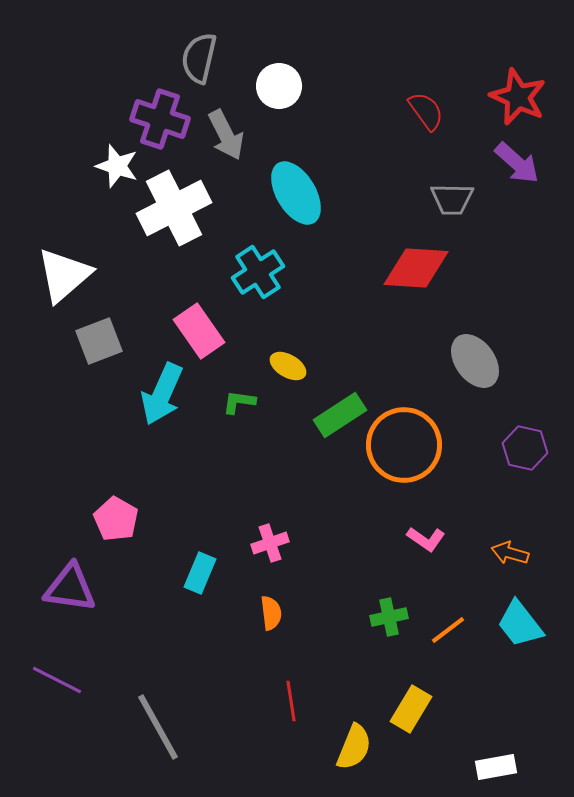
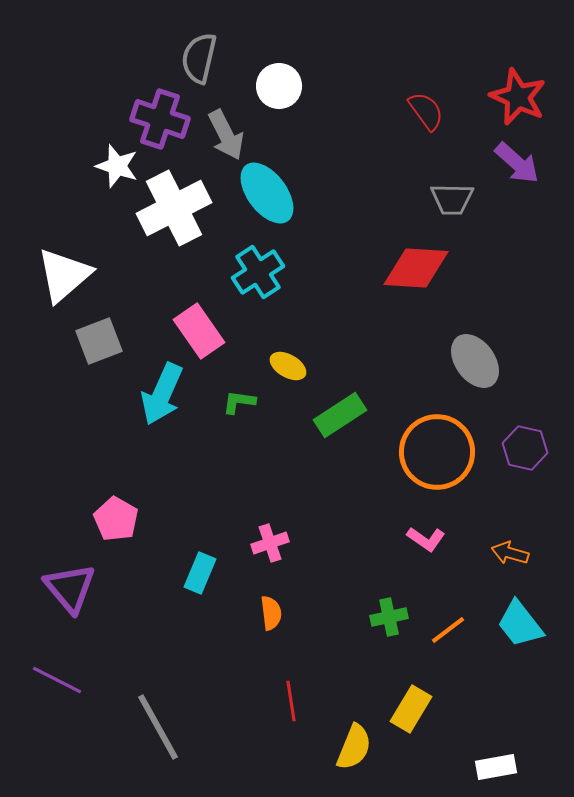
cyan ellipse: moved 29 px left; rotated 6 degrees counterclockwise
orange circle: moved 33 px right, 7 px down
purple triangle: rotated 42 degrees clockwise
